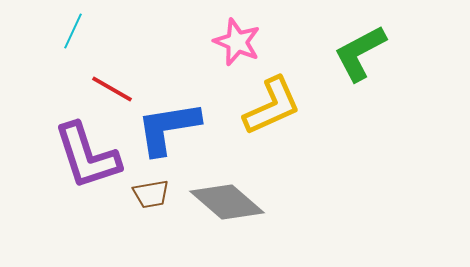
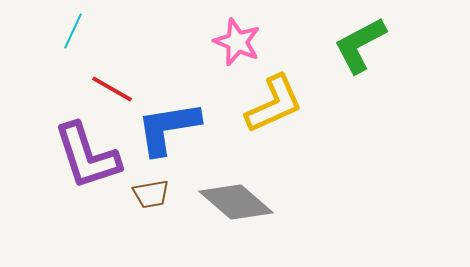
green L-shape: moved 8 px up
yellow L-shape: moved 2 px right, 2 px up
gray diamond: moved 9 px right
